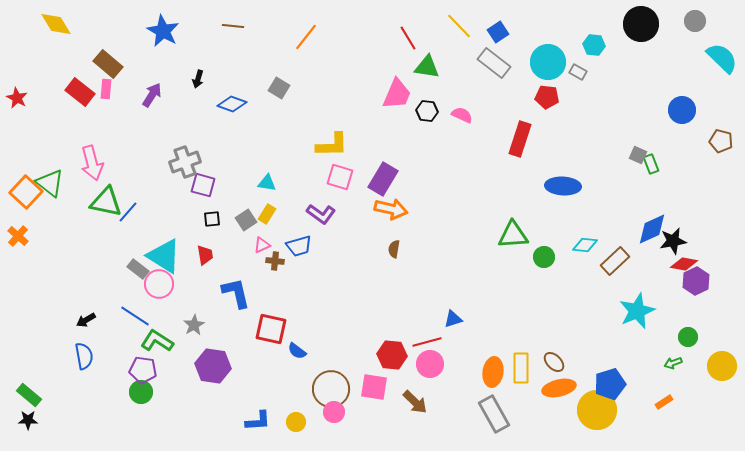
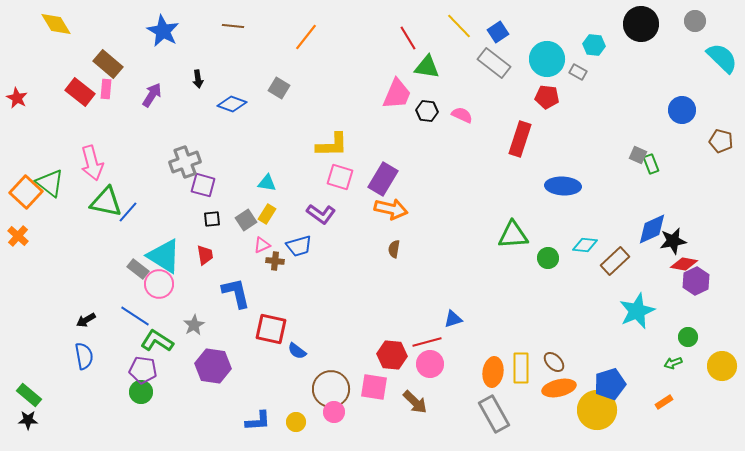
cyan circle at (548, 62): moved 1 px left, 3 px up
black arrow at (198, 79): rotated 24 degrees counterclockwise
green circle at (544, 257): moved 4 px right, 1 px down
